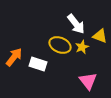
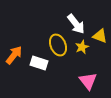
yellow ellipse: moved 2 px left; rotated 45 degrees clockwise
orange arrow: moved 2 px up
white rectangle: moved 1 px right, 1 px up
